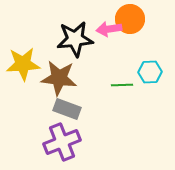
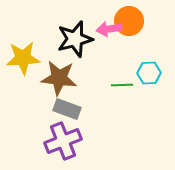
orange circle: moved 1 px left, 2 px down
black star: rotated 9 degrees counterclockwise
yellow star: moved 6 px up
cyan hexagon: moved 1 px left, 1 px down
purple cross: moved 1 px right, 1 px up
